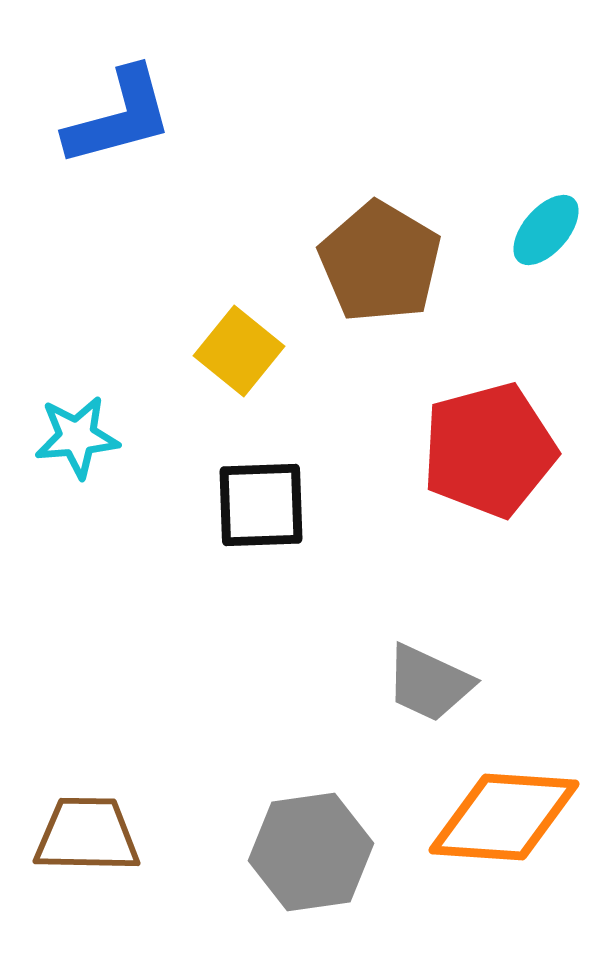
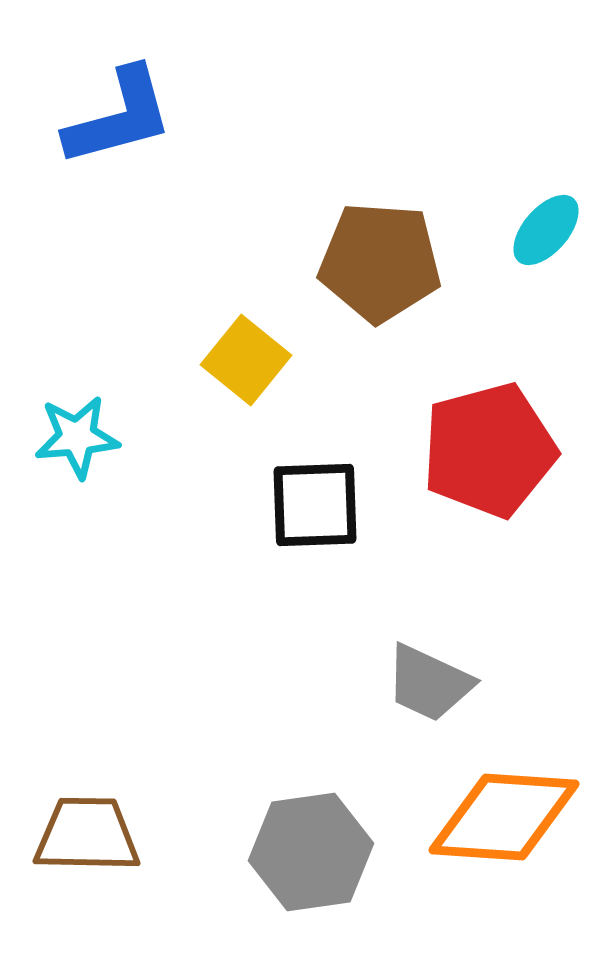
brown pentagon: rotated 27 degrees counterclockwise
yellow square: moved 7 px right, 9 px down
black square: moved 54 px right
